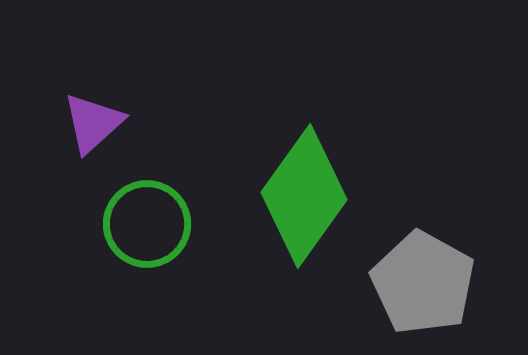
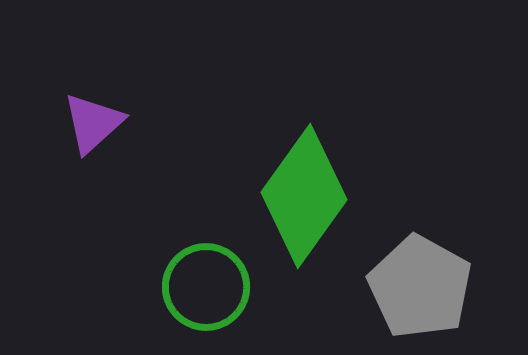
green circle: moved 59 px right, 63 px down
gray pentagon: moved 3 px left, 4 px down
